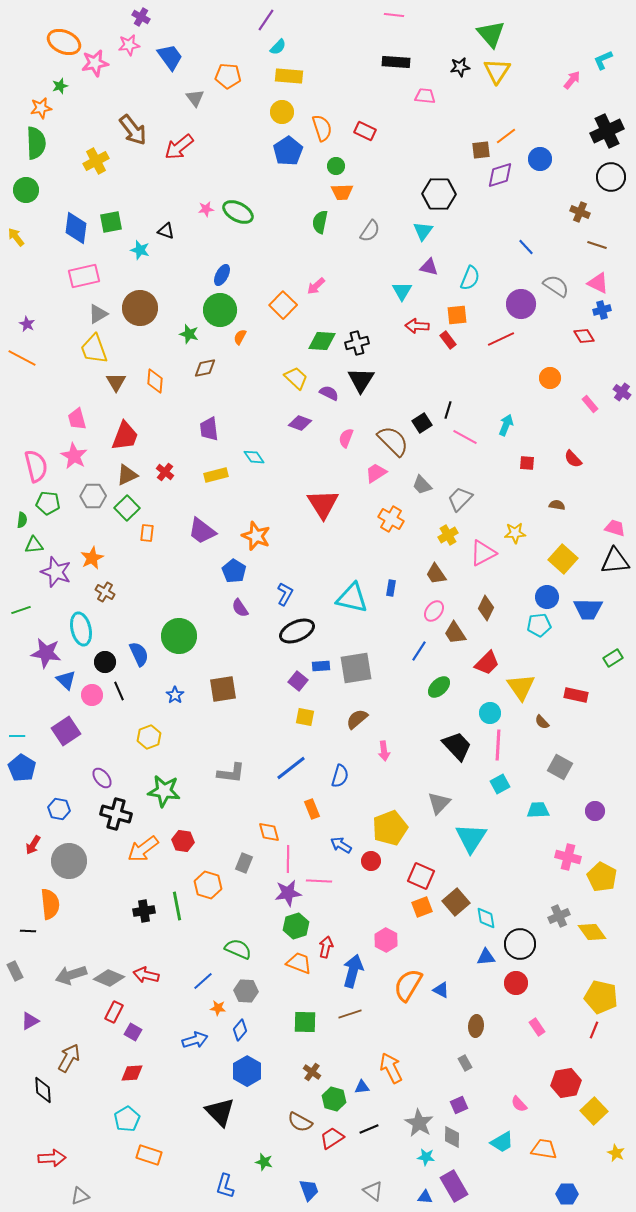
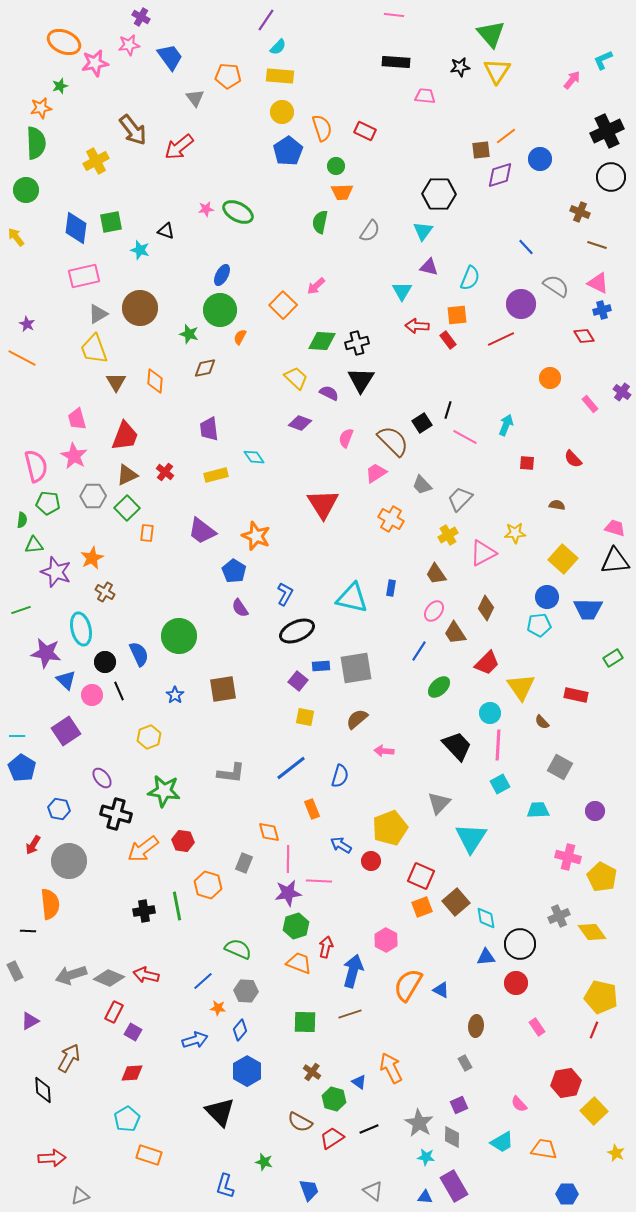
yellow rectangle at (289, 76): moved 9 px left
pink arrow at (384, 751): rotated 102 degrees clockwise
blue triangle at (362, 1087): moved 3 px left, 5 px up; rotated 42 degrees clockwise
